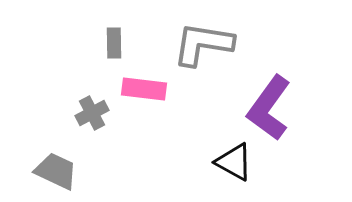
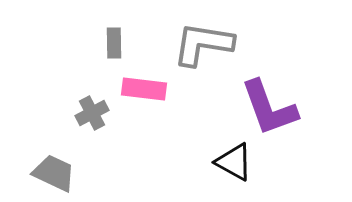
purple L-shape: rotated 56 degrees counterclockwise
gray trapezoid: moved 2 px left, 2 px down
